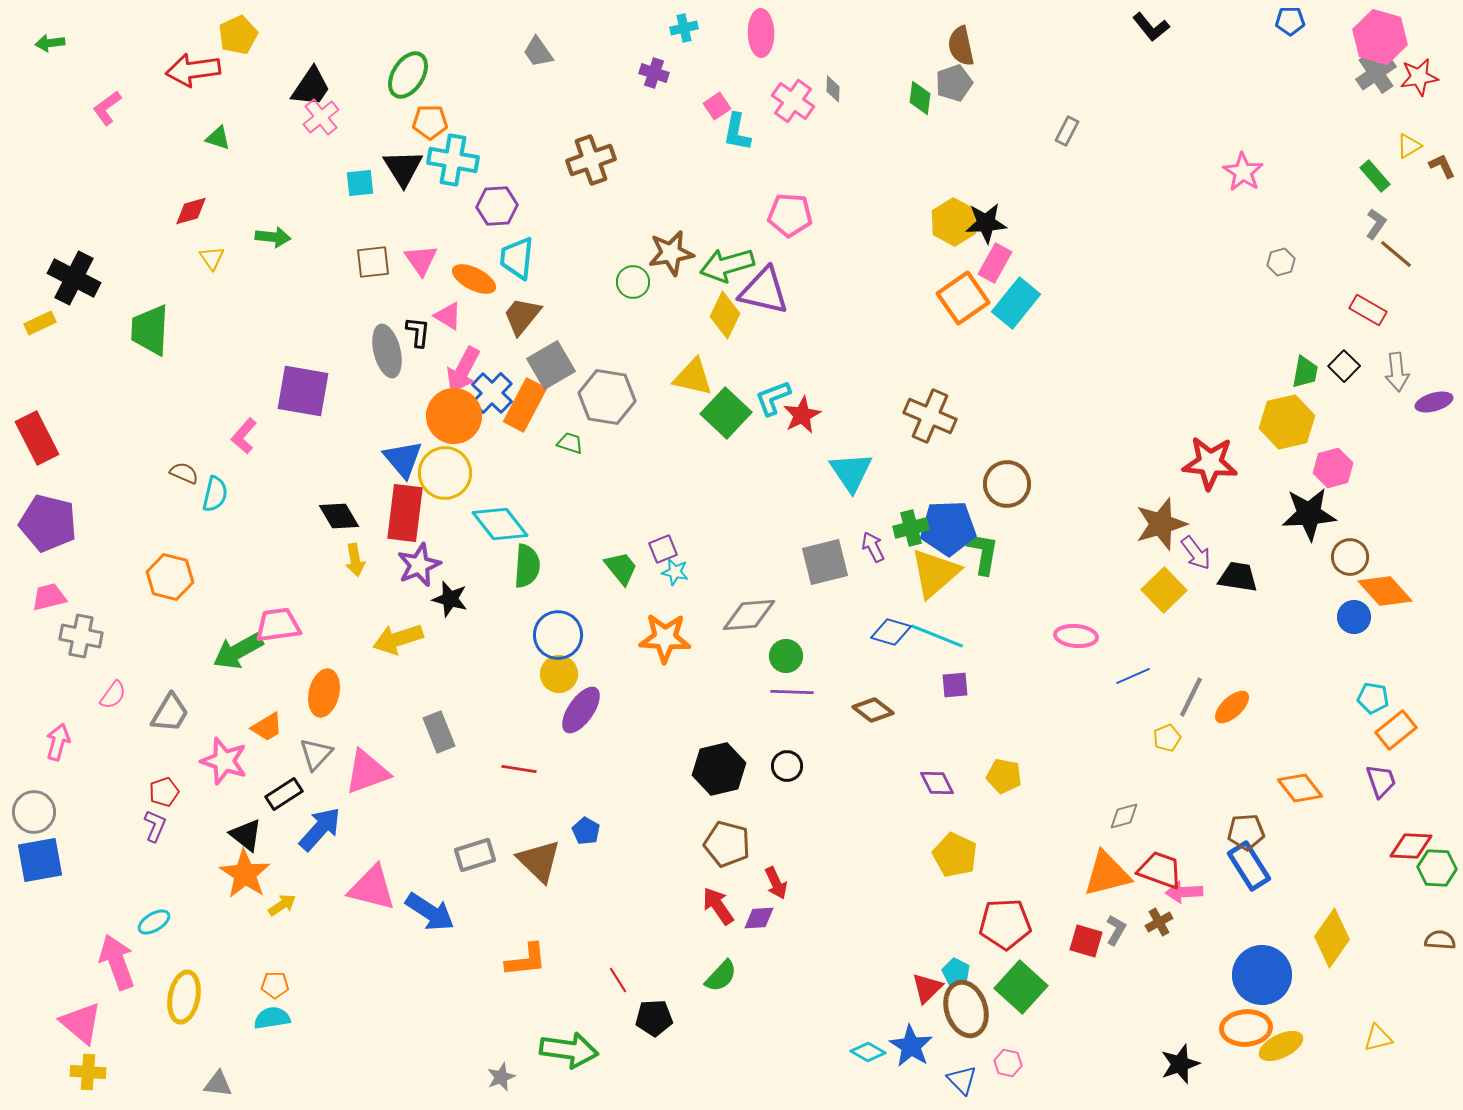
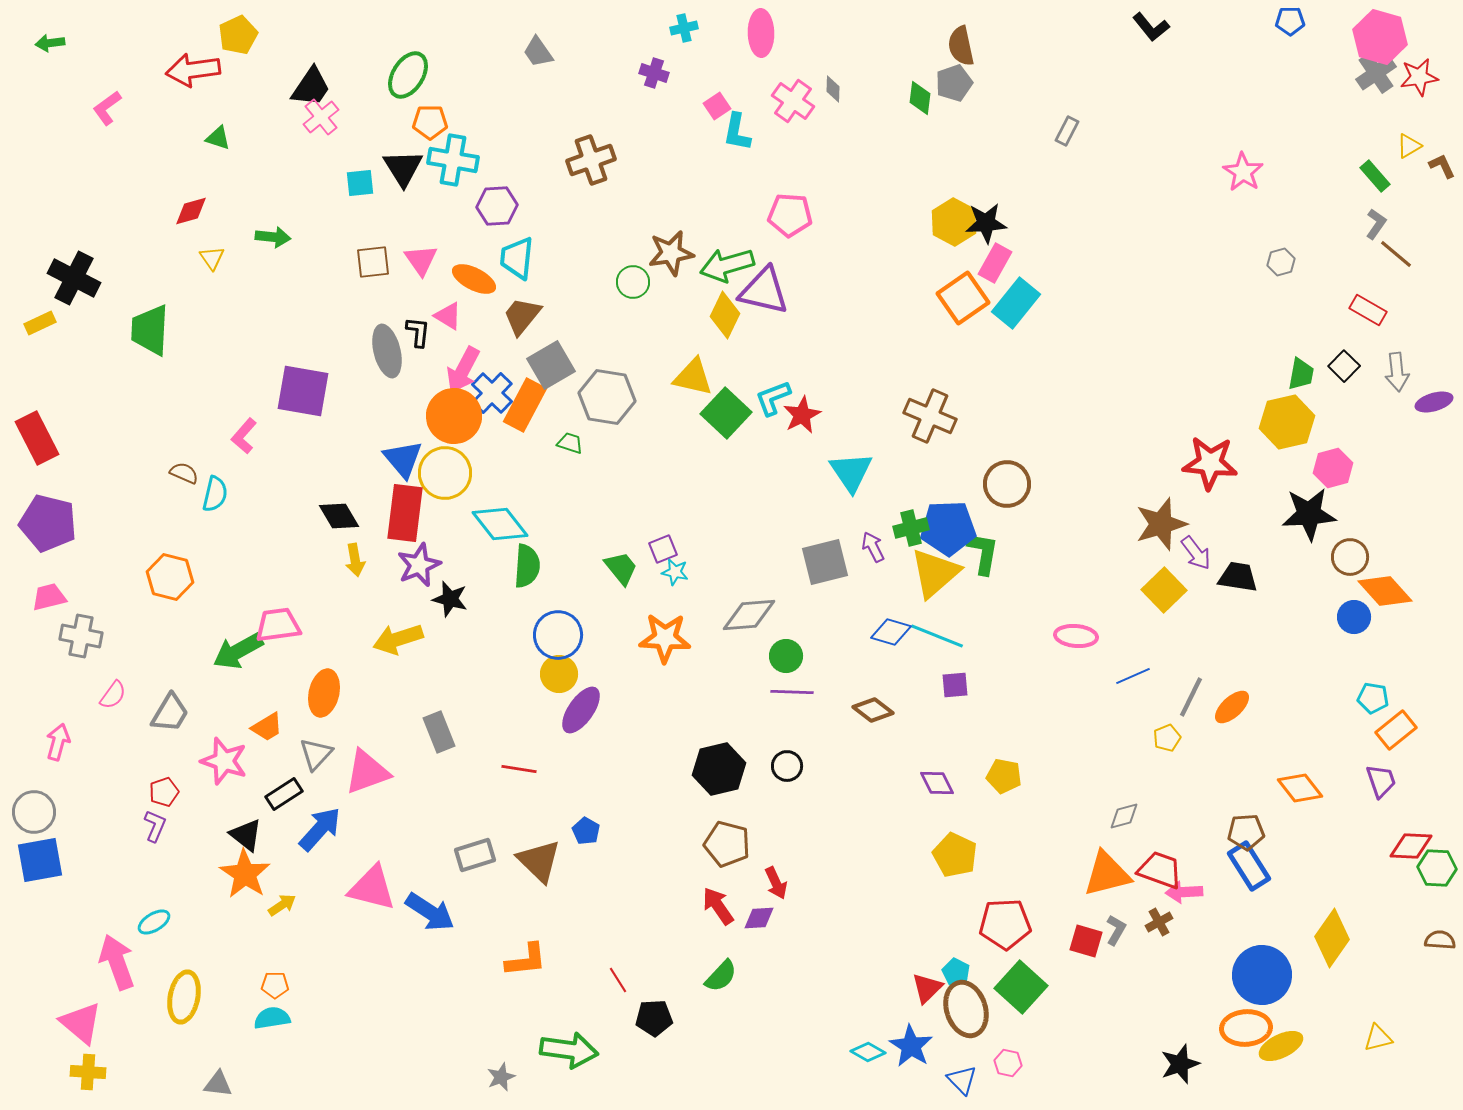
green trapezoid at (1305, 372): moved 4 px left, 2 px down
